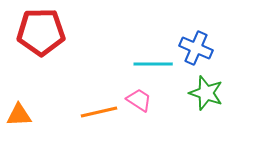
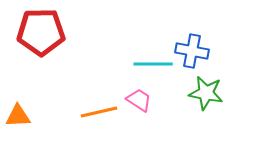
blue cross: moved 4 px left, 3 px down; rotated 12 degrees counterclockwise
green star: rotated 8 degrees counterclockwise
orange triangle: moved 1 px left, 1 px down
